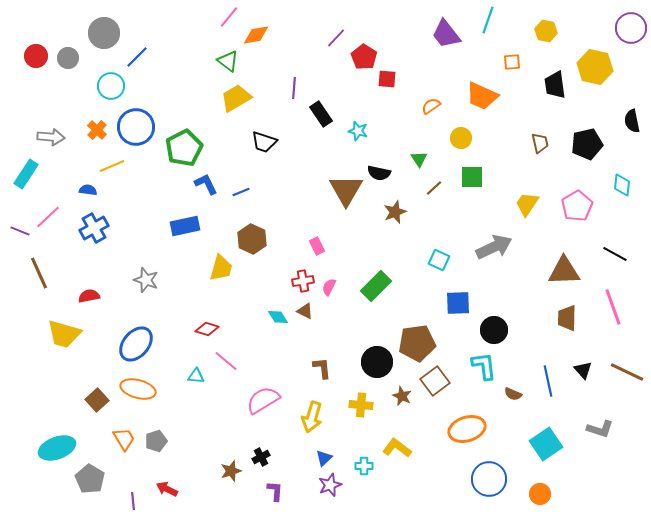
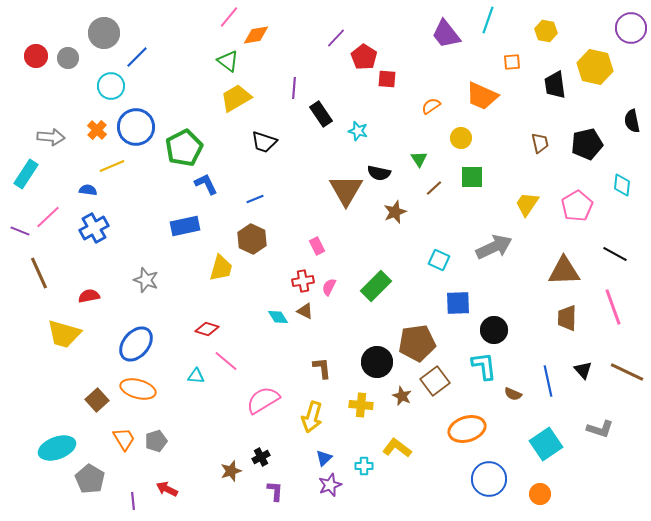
blue line at (241, 192): moved 14 px right, 7 px down
